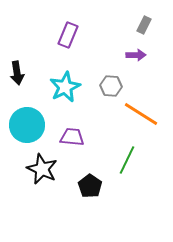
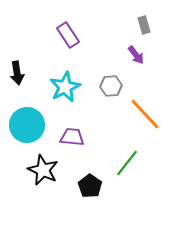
gray rectangle: rotated 42 degrees counterclockwise
purple rectangle: rotated 55 degrees counterclockwise
purple arrow: rotated 54 degrees clockwise
gray hexagon: rotated 10 degrees counterclockwise
orange line: moved 4 px right; rotated 15 degrees clockwise
green line: moved 3 px down; rotated 12 degrees clockwise
black star: moved 1 px right, 1 px down
